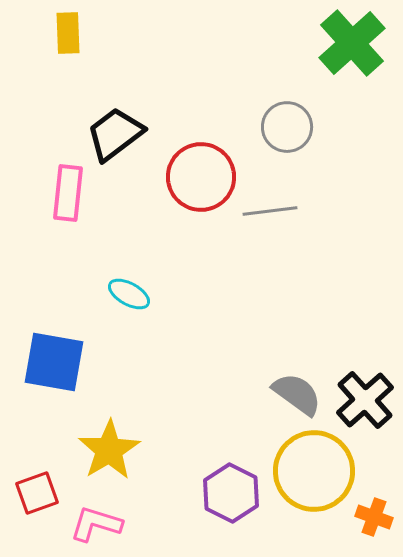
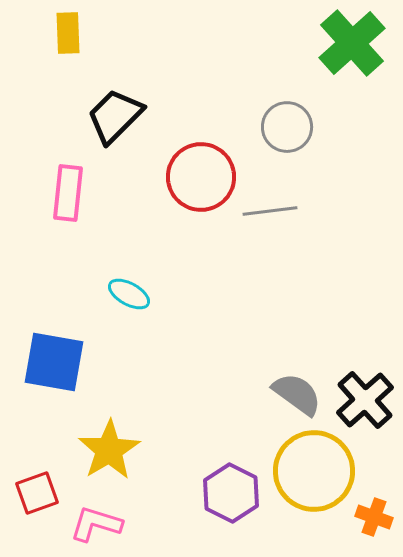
black trapezoid: moved 18 px up; rotated 8 degrees counterclockwise
